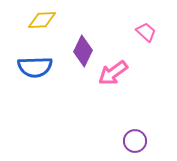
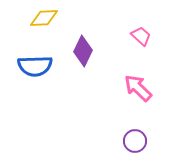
yellow diamond: moved 2 px right, 2 px up
pink trapezoid: moved 5 px left, 4 px down
blue semicircle: moved 1 px up
pink arrow: moved 25 px right, 15 px down; rotated 80 degrees clockwise
